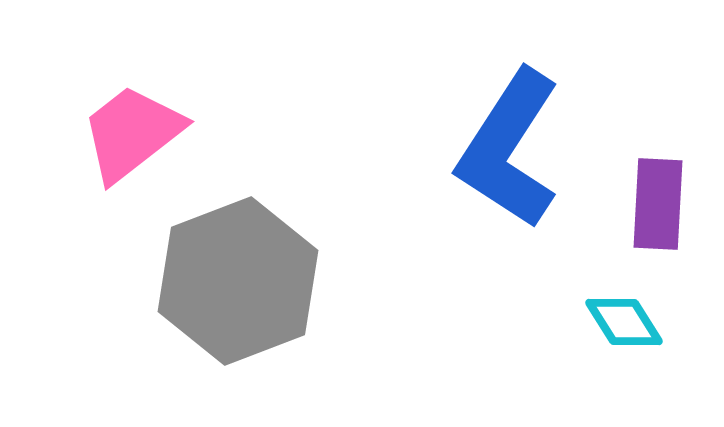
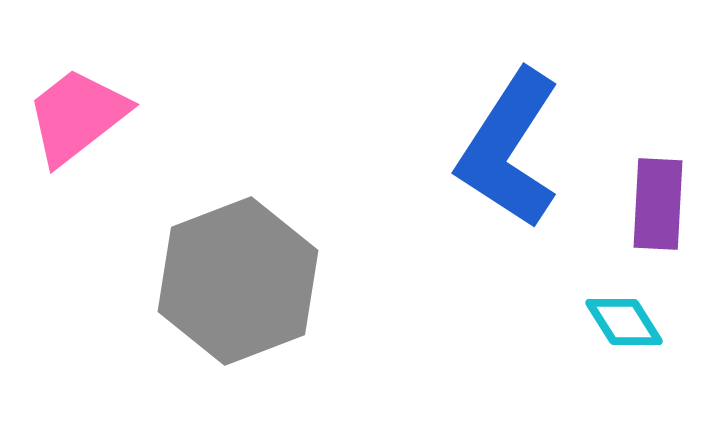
pink trapezoid: moved 55 px left, 17 px up
